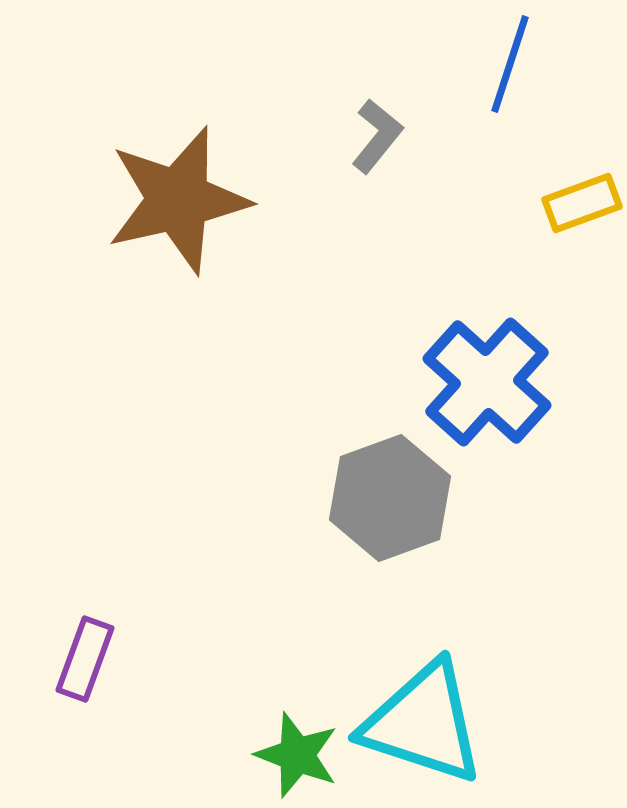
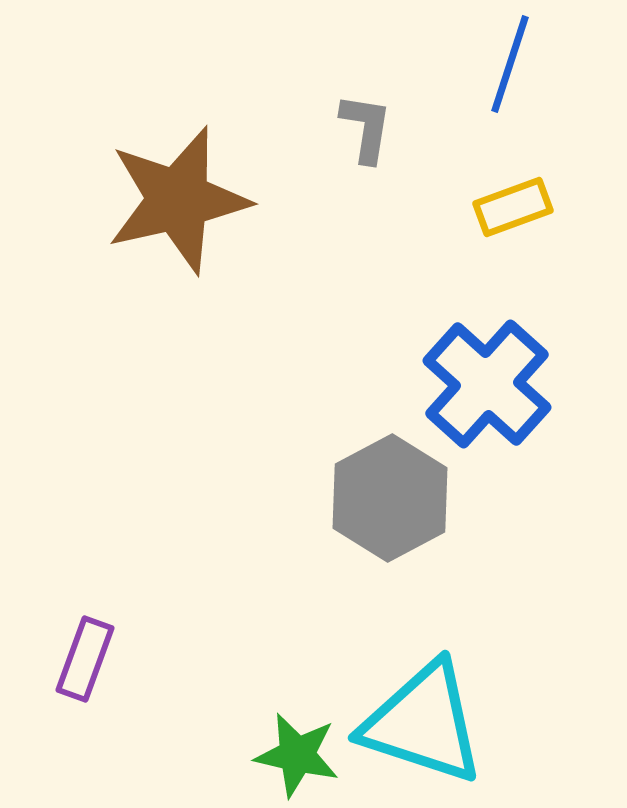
gray L-shape: moved 11 px left, 8 px up; rotated 30 degrees counterclockwise
yellow rectangle: moved 69 px left, 4 px down
blue cross: moved 2 px down
gray hexagon: rotated 8 degrees counterclockwise
green star: rotated 8 degrees counterclockwise
